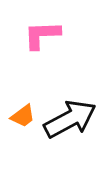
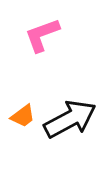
pink L-shape: rotated 18 degrees counterclockwise
